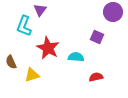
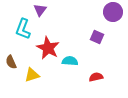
cyan L-shape: moved 1 px left, 3 px down
cyan semicircle: moved 6 px left, 4 px down
